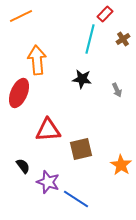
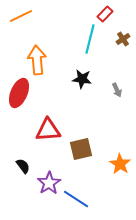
orange star: moved 1 px left, 1 px up
purple star: moved 1 px right, 1 px down; rotated 20 degrees clockwise
